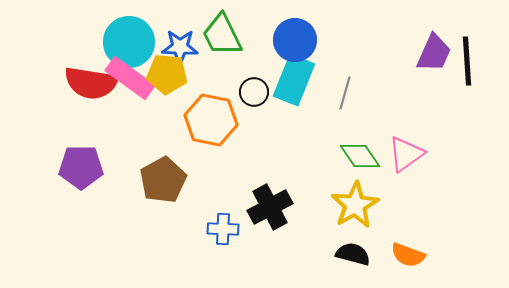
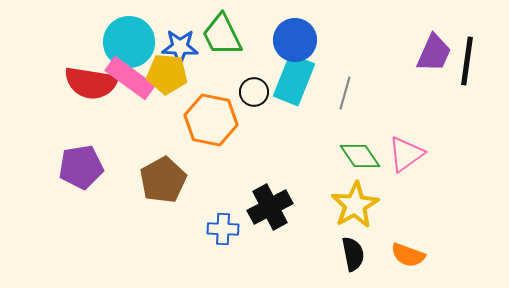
black line: rotated 12 degrees clockwise
purple pentagon: rotated 9 degrees counterclockwise
black semicircle: rotated 64 degrees clockwise
